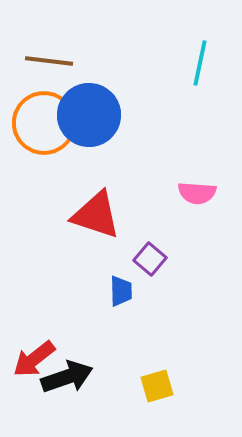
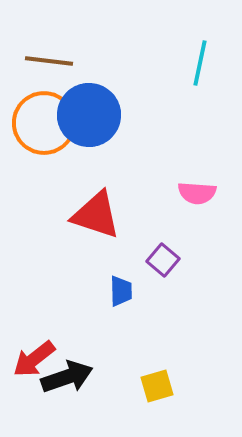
purple square: moved 13 px right, 1 px down
